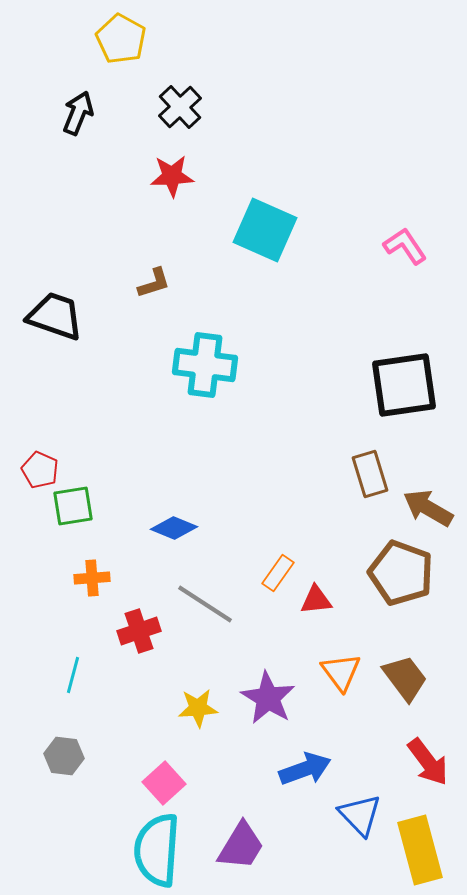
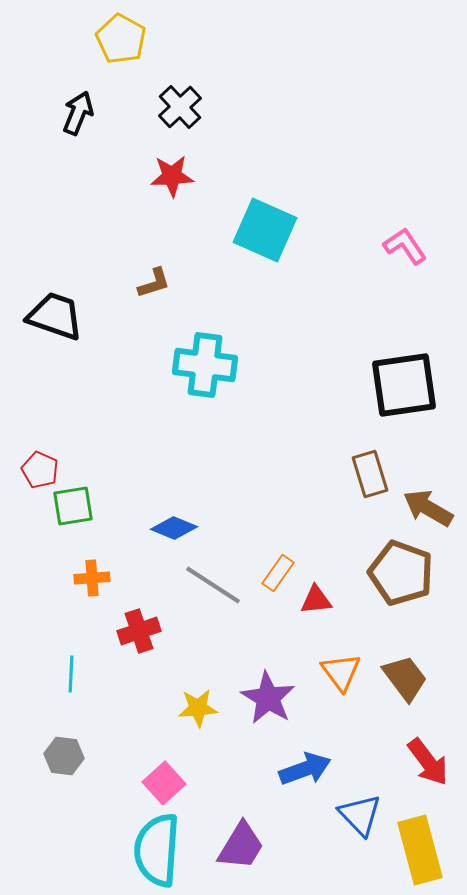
gray line: moved 8 px right, 19 px up
cyan line: moved 2 px left, 1 px up; rotated 12 degrees counterclockwise
